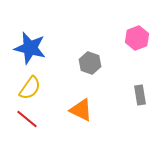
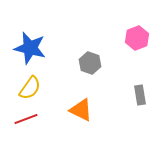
red line: moved 1 px left; rotated 60 degrees counterclockwise
